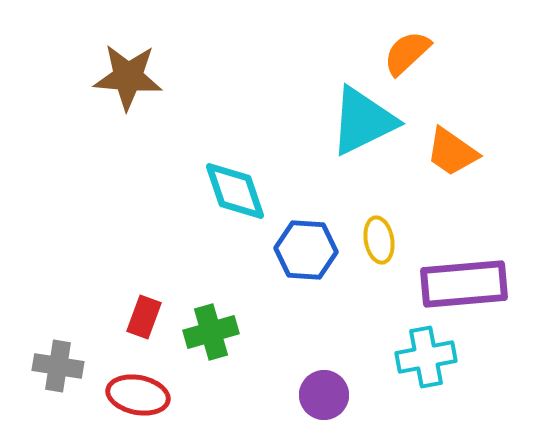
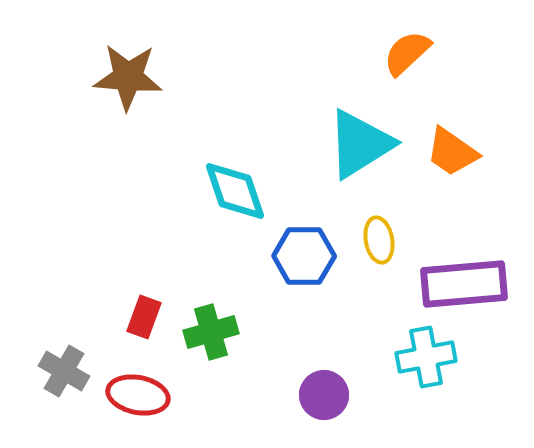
cyan triangle: moved 3 px left, 23 px down; rotated 6 degrees counterclockwise
blue hexagon: moved 2 px left, 6 px down; rotated 4 degrees counterclockwise
gray cross: moved 6 px right, 5 px down; rotated 21 degrees clockwise
